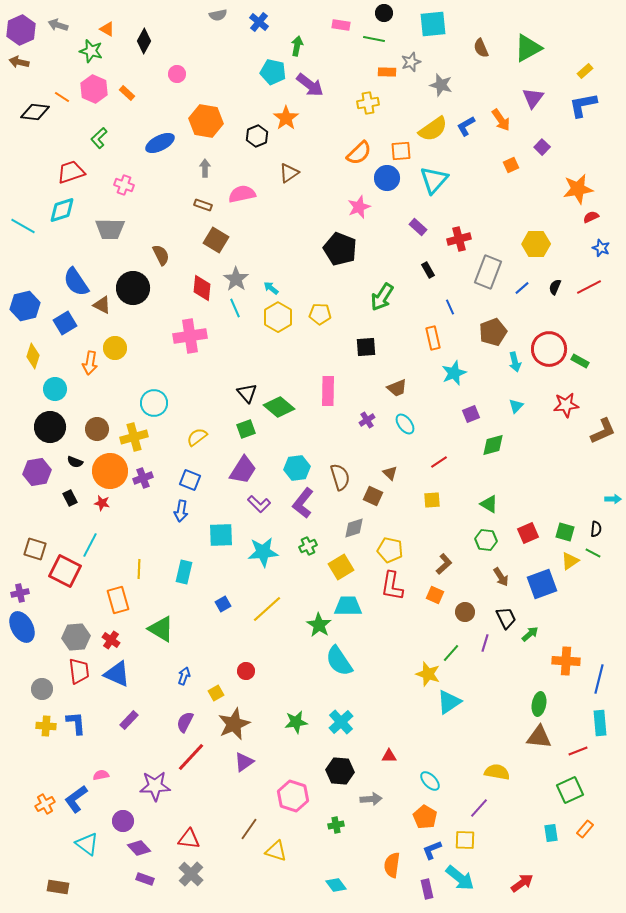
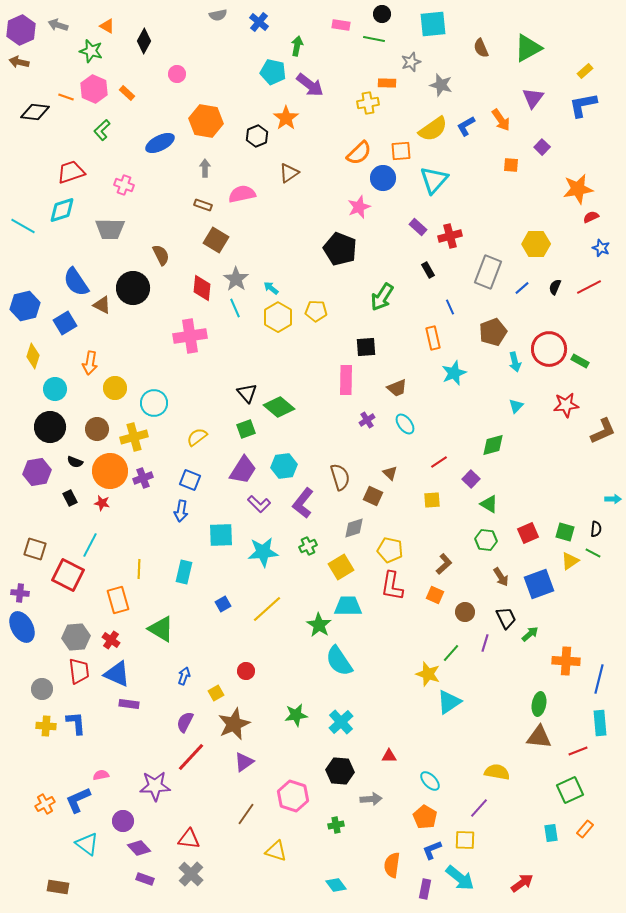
black circle at (384, 13): moved 2 px left, 1 px down
orange triangle at (107, 29): moved 3 px up
orange rectangle at (387, 72): moved 11 px down
orange line at (62, 97): moved 4 px right; rotated 14 degrees counterclockwise
green L-shape at (99, 138): moved 3 px right, 8 px up
orange square at (511, 165): rotated 28 degrees clockwise
blue circle at (387, 178): moved 4 px left
red cross at (459, 239): moved 9 px left, 3 px up
yellow pentagon at (320, 314): moved 4 px left, 3 px up
yellow circle at (115, 348): moved 40 px down
pink rectangle at (328, 391): moved 18 px right, 11 px up
purple square at (471, 414): moved 65 px down; rotated 24 degrees counterclockwise
cyan hexagon at (297, 468): moved 13 px left, 2 px up
red square at (65, 571): moved 3 px right, 4 px down
blue square at (542, 584): moved 3 px left
purple cross at (20, 593): rotated 18 degrees clockwise
purple rectangle at (129, 720): moved 16 px up; rotated 54 degrees clockwise
green star at (296, 722): moved 7 px up
blue L-shape at (76, 799): moved 2 px right, 1 px down; rotated 12 degrees clockwise
brown line at (249, 829): moved 3 px left, 15 px up
purple rectangle at (427, 889): moved 2 px left; rotated 24 degrees clockwise
